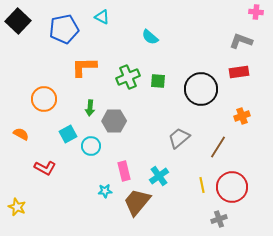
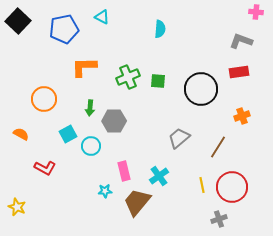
cyan semicircle: moved 10 px right, 8 px up; rotated 126 degrees counterclockwise
